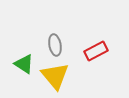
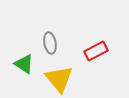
gray ellipse: moved 5 px left, 2 px up
yellow triangle: moved 4 px right, 3 px down
